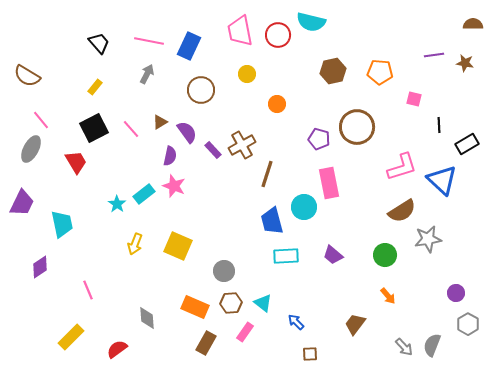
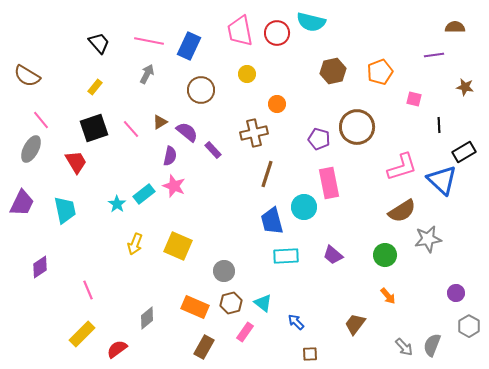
brown semicircle at (473, 24): moved 18 px left, 3 px down
red circle at (278, 35): moved 1 px left, 2 px up
brown star at (465, 63): moved 24 px down
orange pentagon at (380, 72): rotated 25 degrees counterclockwise
black square at (94, 128): rotated 8 degrees clockwise
purple semicircle at (187, 132): rotated 15 degrees counterclockwise
black rectangle at (467, 144): moved 3 px left, 8 px down
brown cross at (242, 145): moved 12 px right, 12 px up; rotated 16 degrees clockwise
cyan trapezoid at (62, 224): moved 3 px right, 14 px up
brown hexagon at (231, 303): rotated 10 degrees counterclockwise
gray diamond at (147, 318): rotated 55 degrees clockwise
gray hexagon at (468, 324): moved 1 px right, 2 px down
yellow rectangle at (71, 337): moved 11 px right, 3 px up
brown rectangle at (206, 343): moved 2 px left, 4 px down
